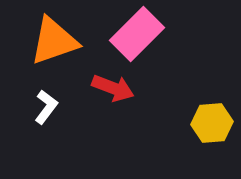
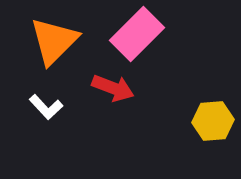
orange triangle: rotated 26 degrees counterclockwise
white L-shape: rotated 100 degrees clockwise
yellow hexagon: moved 1 px right, 2 px up
